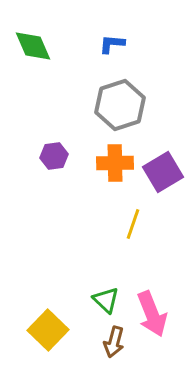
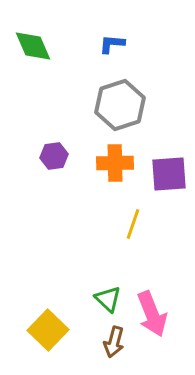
purple square: moved 6 px right, 2 px down; rotated 27 degrees clockwise
green triangle: moved 2 px right, 1 px up
